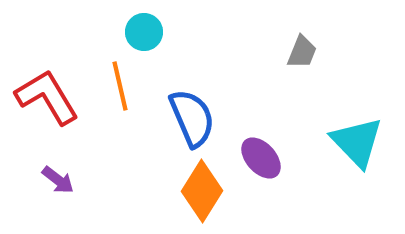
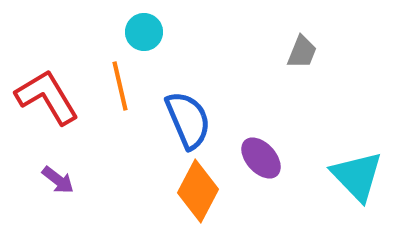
blue semicircle: moved 4 px left, 2 px down
cyan triangle: moved 34 px down
orange diamond: moved 4 px left; rotated 4 degrees counterclockwise
